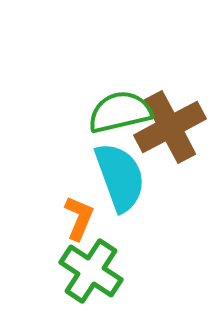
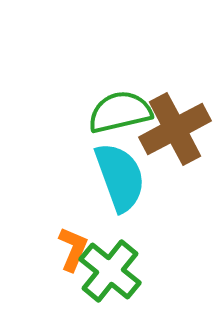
brown cross: moved 5 px right, 2 px down
orange L-shape: moved 6 px left, 31 px down
green cross: moved 19 px right; rotated 6 degrees clockwise
